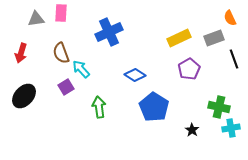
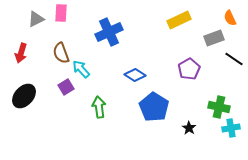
gray triangle: rotated 18 degrees counterclockwise
yellow rectangle: moved 18 px up
black line: rotated 36 degrees counterclockwise
black star: moved 3 px left, 2 px up
